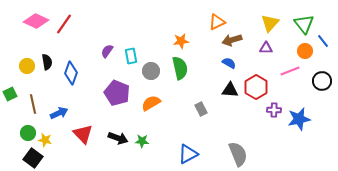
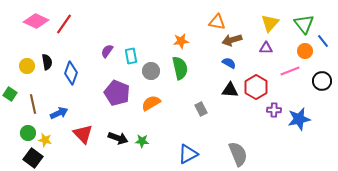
orange triangle: rotated 36 degrees clockwise
green square: rotated 32 degrees counterclockwise
